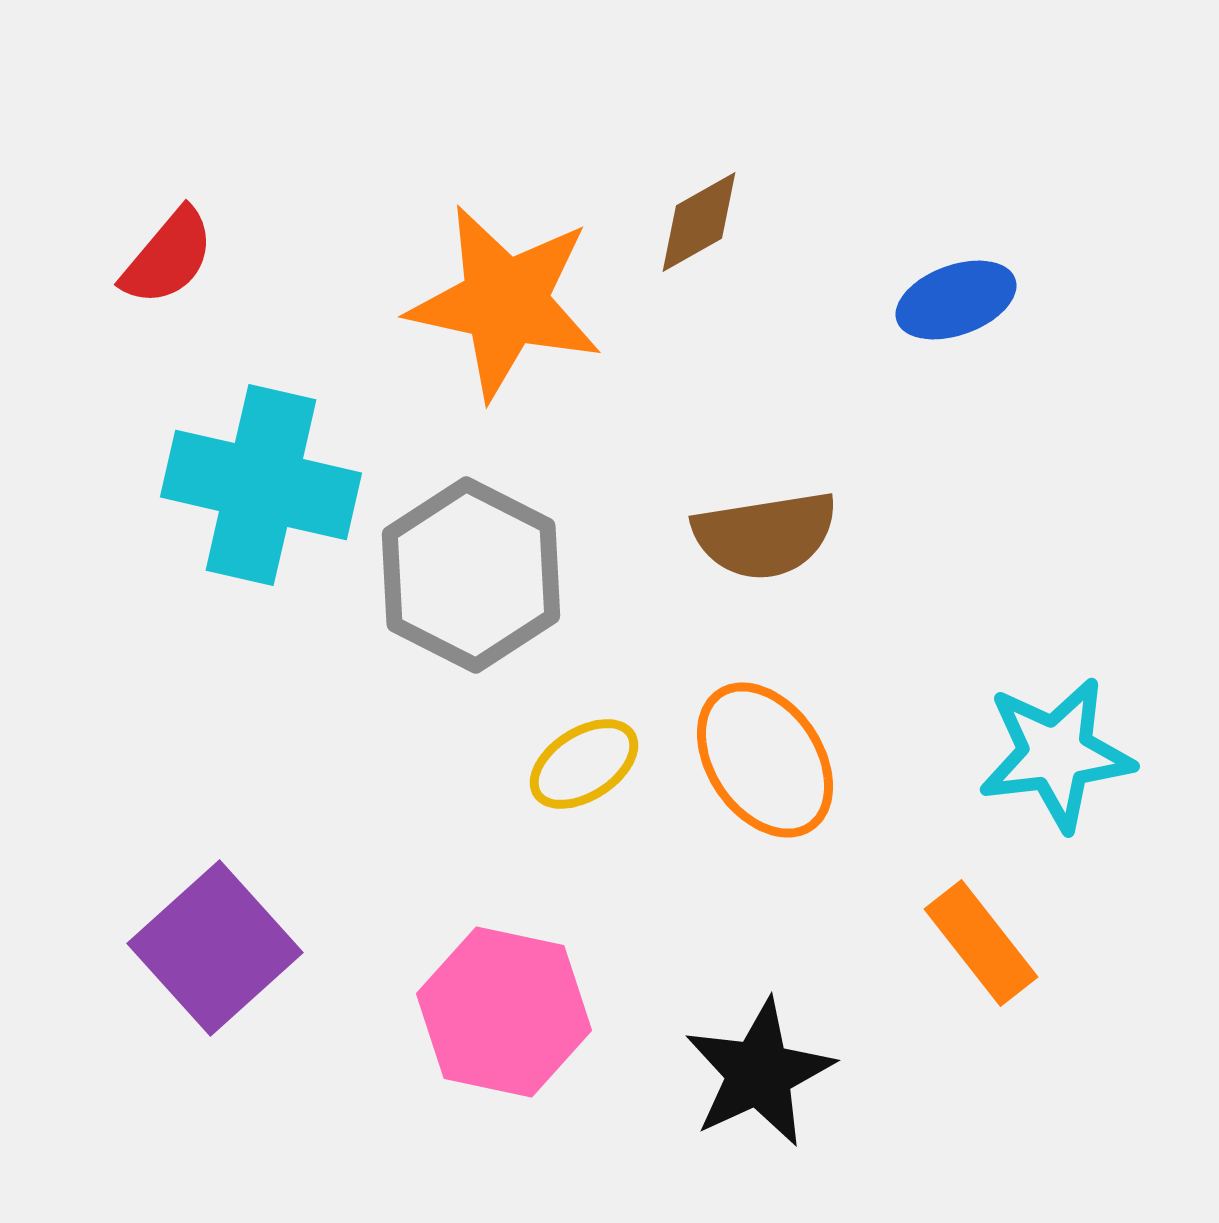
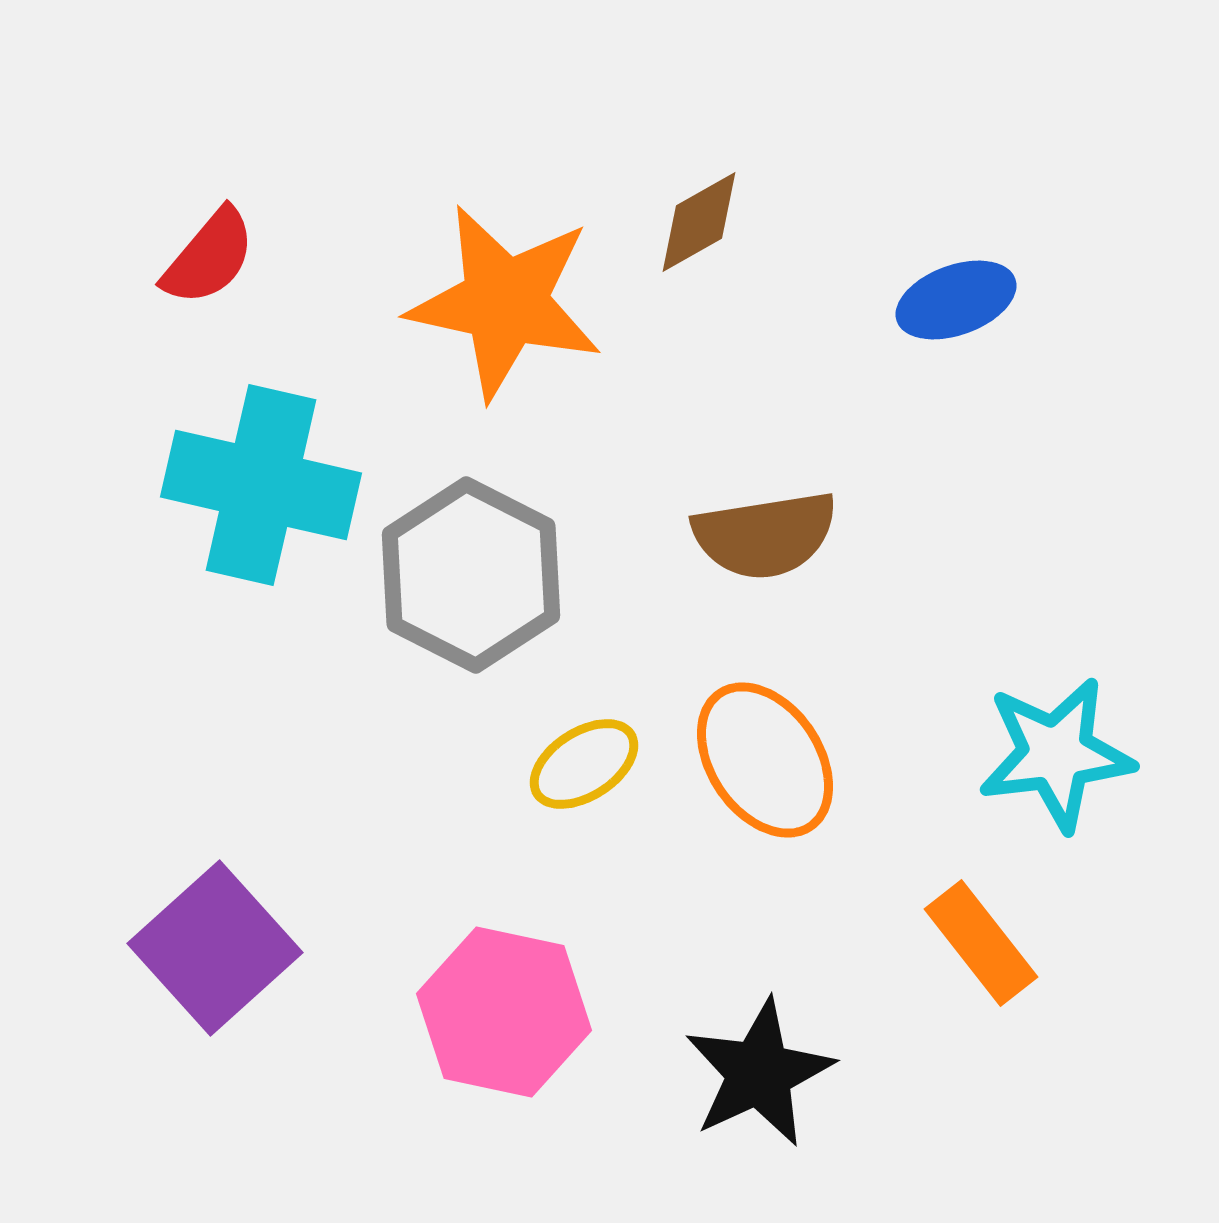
red semicircle: moved 41 px right
